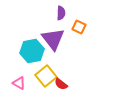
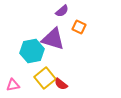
purple semicircle: moved 1 px right, 2 px up; rotated 48 degrees clockwise
purple triangle: rotated 35 degrees counterclockwise
yellow square: moved 1 px left, 2 px down
pink triangle: moved 6 px left, 2 px down; rotated 40 degrees counterclockwise
